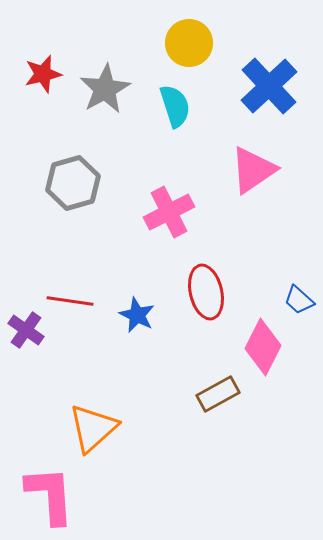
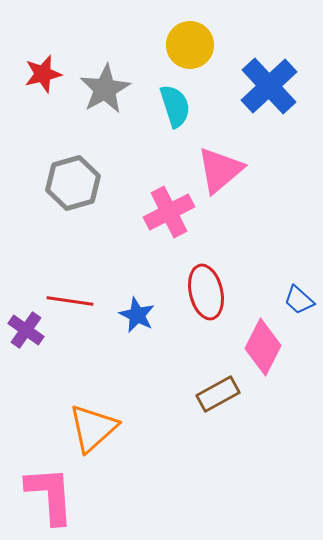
yellow circle: moved 1 px right, 2 px down
pink triangle: moved 33 px left; rotated 6 degrees counterclockwise
